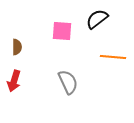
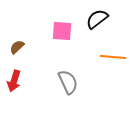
brown semicircle: rotated 133 degrees counterclockwise
